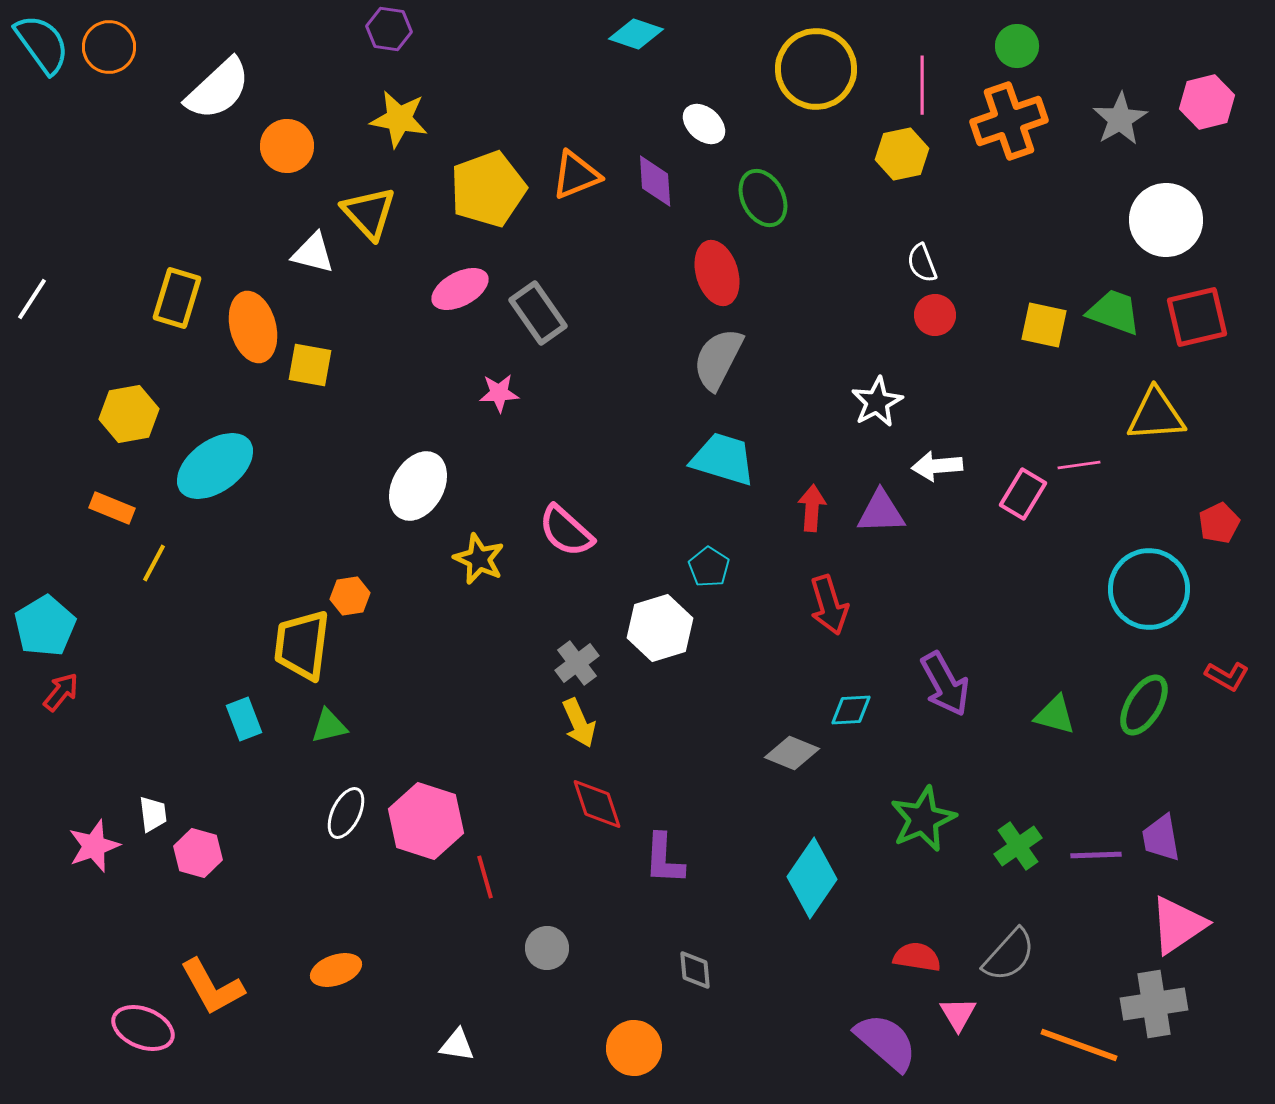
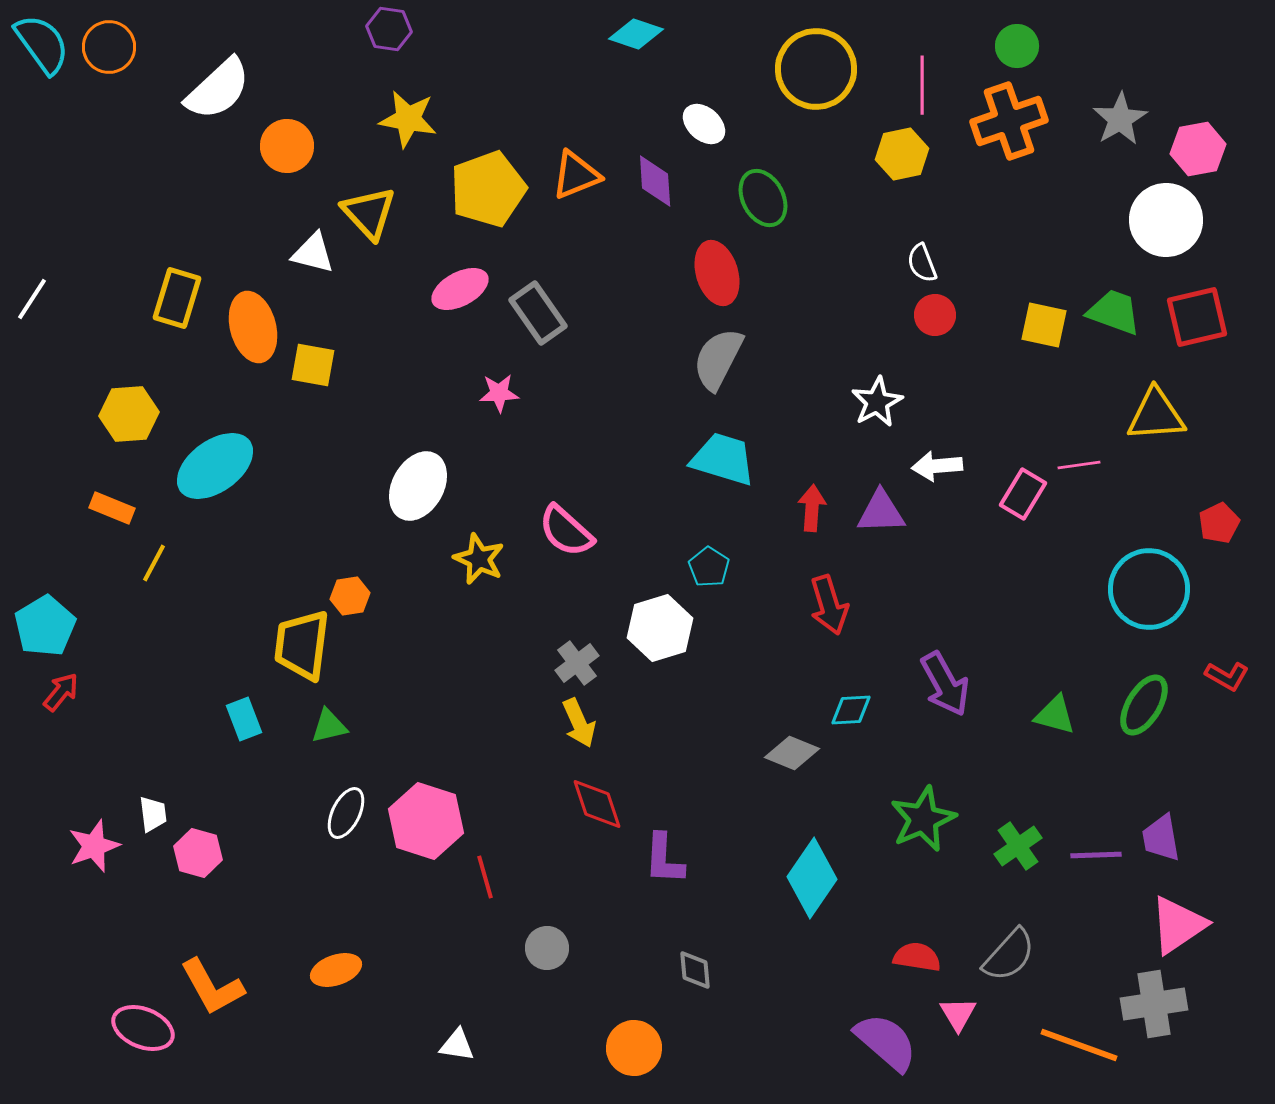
pink hexagon at (1207, 102): moved 9 px left, 47 px down; rotated 4 degrees clockwise
yellow star at (399, 119): moved 9 px right
yellow square at (310, 365): moved 3 px right
yellow hexagon at (129, 414): rotated 6 degrees clockwise
